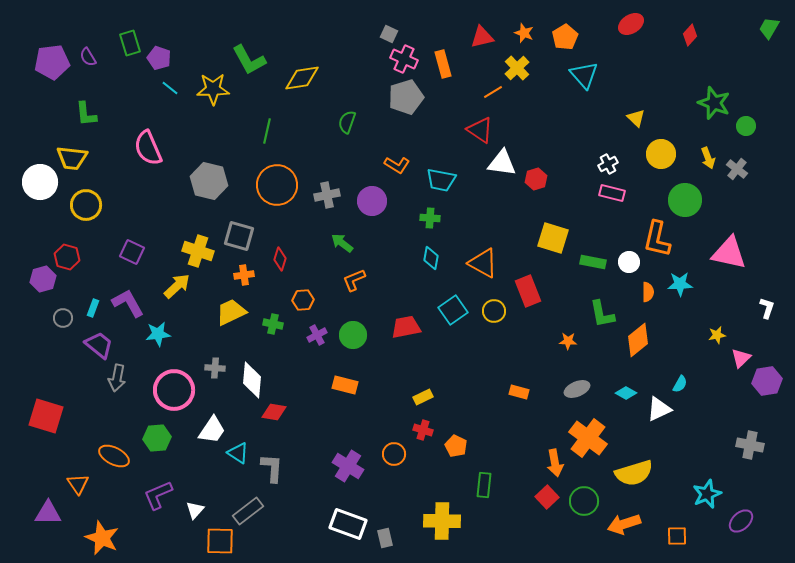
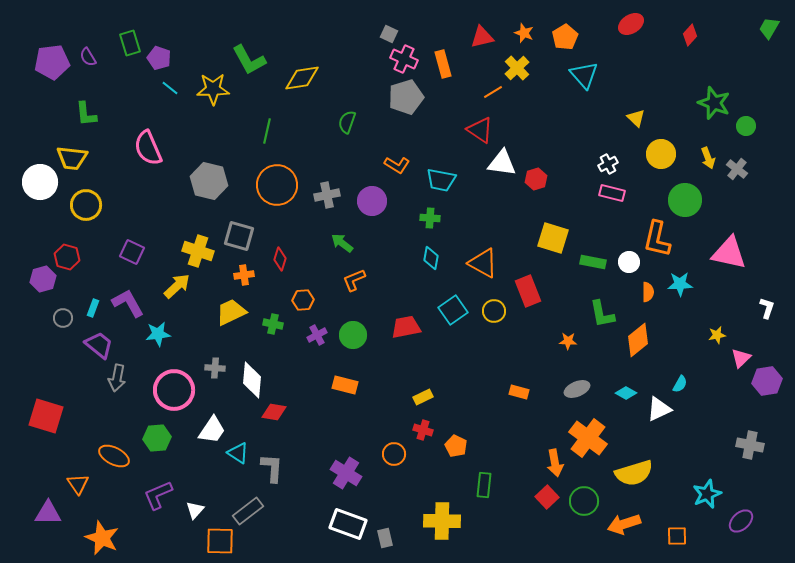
purple cross at (348, 466): moved 2 px left, 7 px down
